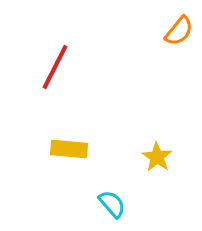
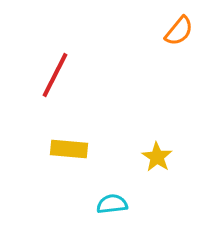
red line: moved 8 px down
cyan semicircle: rotated 56 degrees counterclockwise
